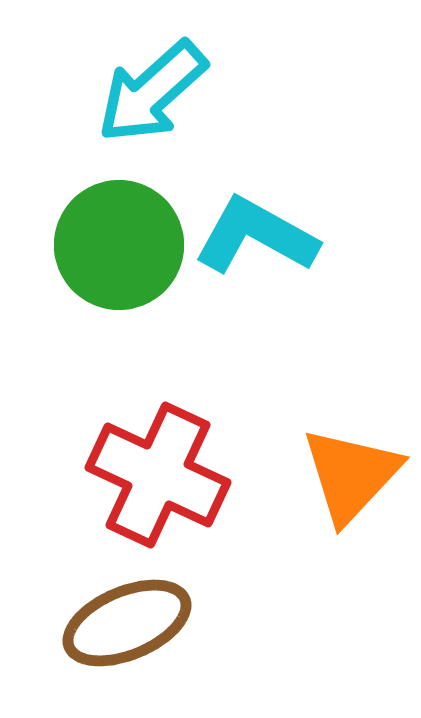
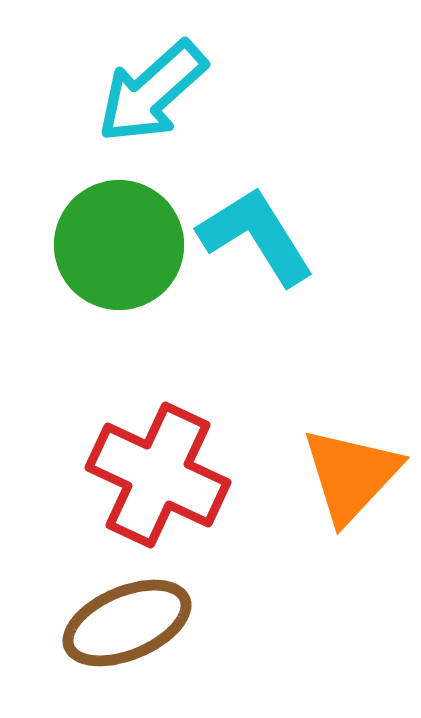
cyan L-shape: rotated 29 degrees clockwise
